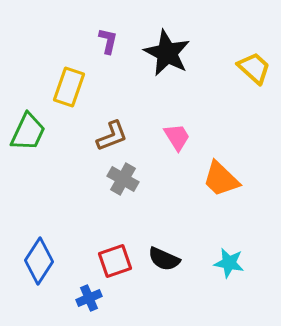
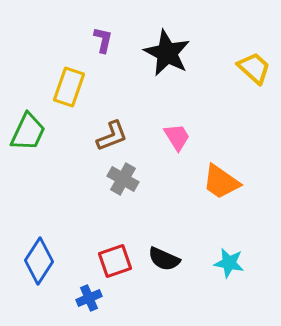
purple L-shape: moved 5 px left, 1 px up
orange trapezoid: moved 3 px down; rotated 9 degrees counterclockwise
